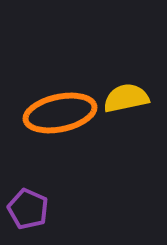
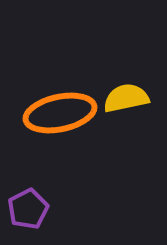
purple pentagon: rotated 21 degrees clockwise
